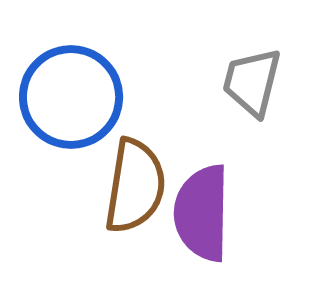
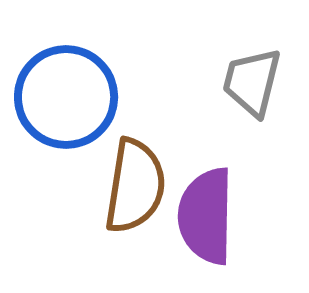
blue circle: moved 5 px left
purple semicircle: moved 4 px right, 3 px down
